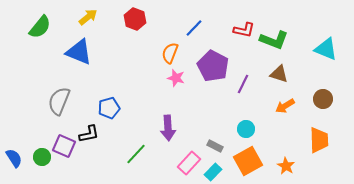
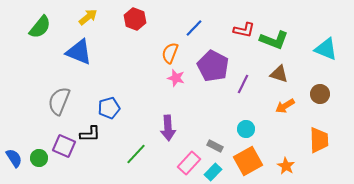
brown circle: moved 3 px left, 5 px up
black L-shape: moved 1 px right; rotated 10 degrees clockwise
green circle: moved 3 px left, 1 px down
